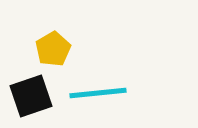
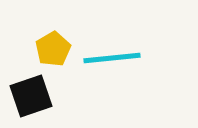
cyan line: moved 14 px right, 35 px up
